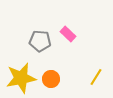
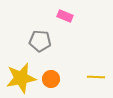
pink rectangle: moved 3 px left, 18 px up; rotated 21 degrees counterclockwise
yellow line: rotated 60 degrees clockwise
